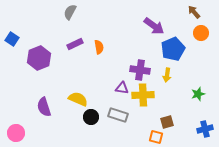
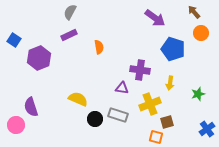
purple arrow: moved 1 px right, 8 px up
blue square: moved 2 px right, 1 px down
purple rectangle: moved 6 px left, 9 px up
blue pentagon: rotated 30 degrees counterclockwise
yellow arrow: moved 3 px right, 8 px down
yellow cross: moved 7 px right, 9 px down; rotated 20 degrees counterclockwise
purple semicircle: moved 13 px left
black circle: moved 4 px right, 2 px down
blue cross: moved 2 px right; rotated 21 degrees counterclockwise
pink circle: moved 8 px up
